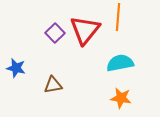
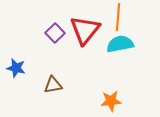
cyan semicircle: moved 19 px up
orange star: moved 10 px left, 3 px down; rotated 15 degrees counterclockwise
